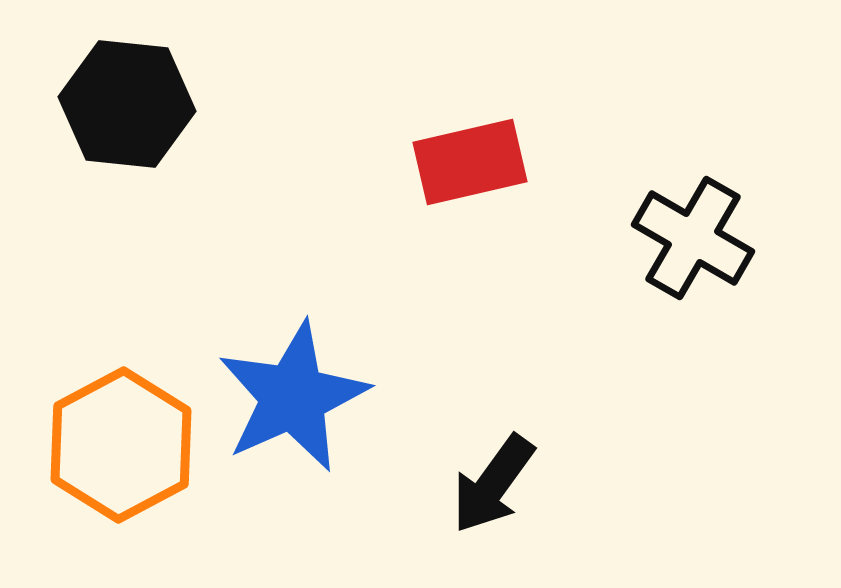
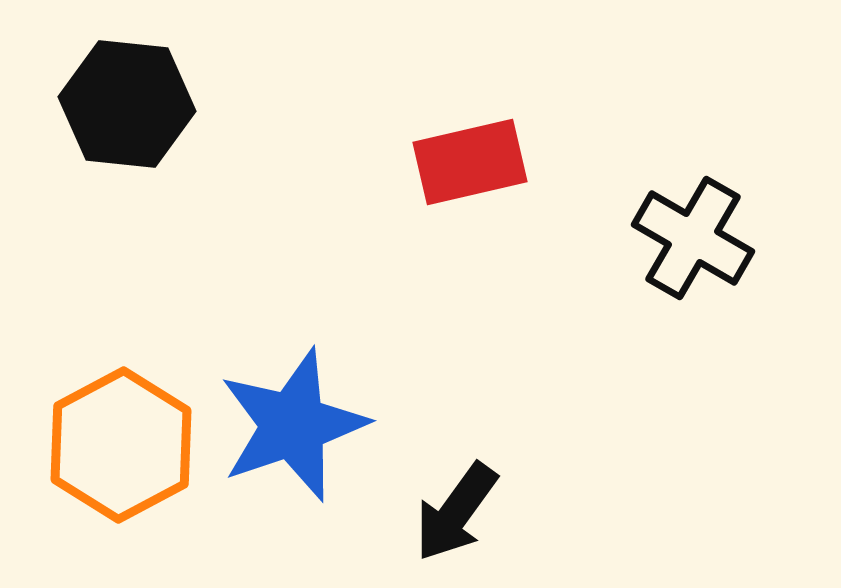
blue star: moved 28 px down; rotated 5 degrees clockwise
black arrow: moved 37 px left, 28 px down
